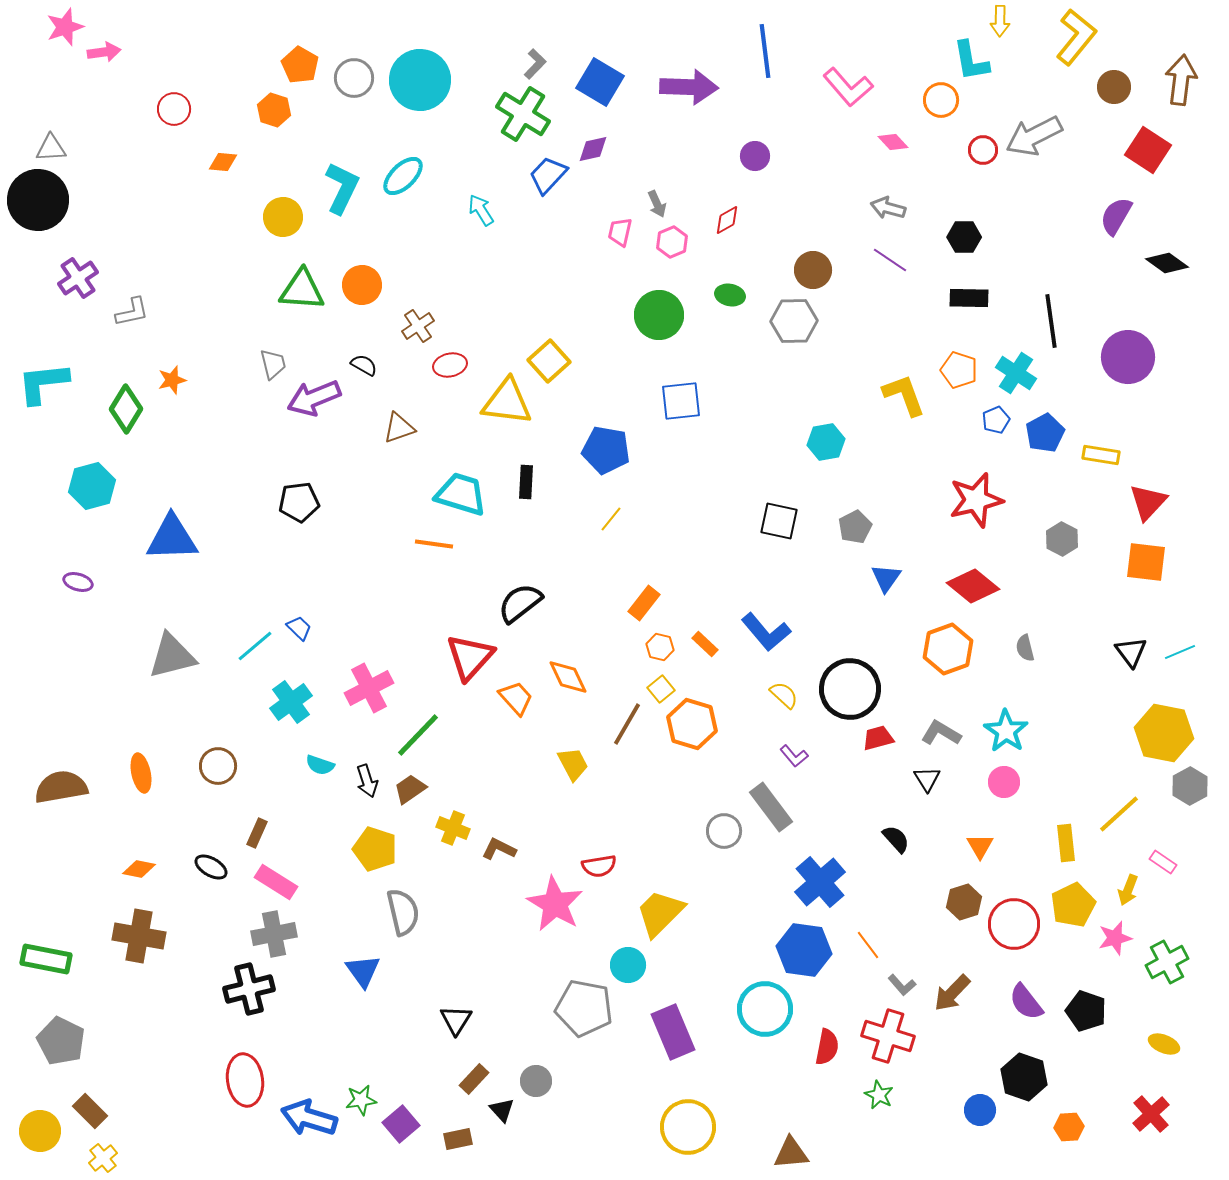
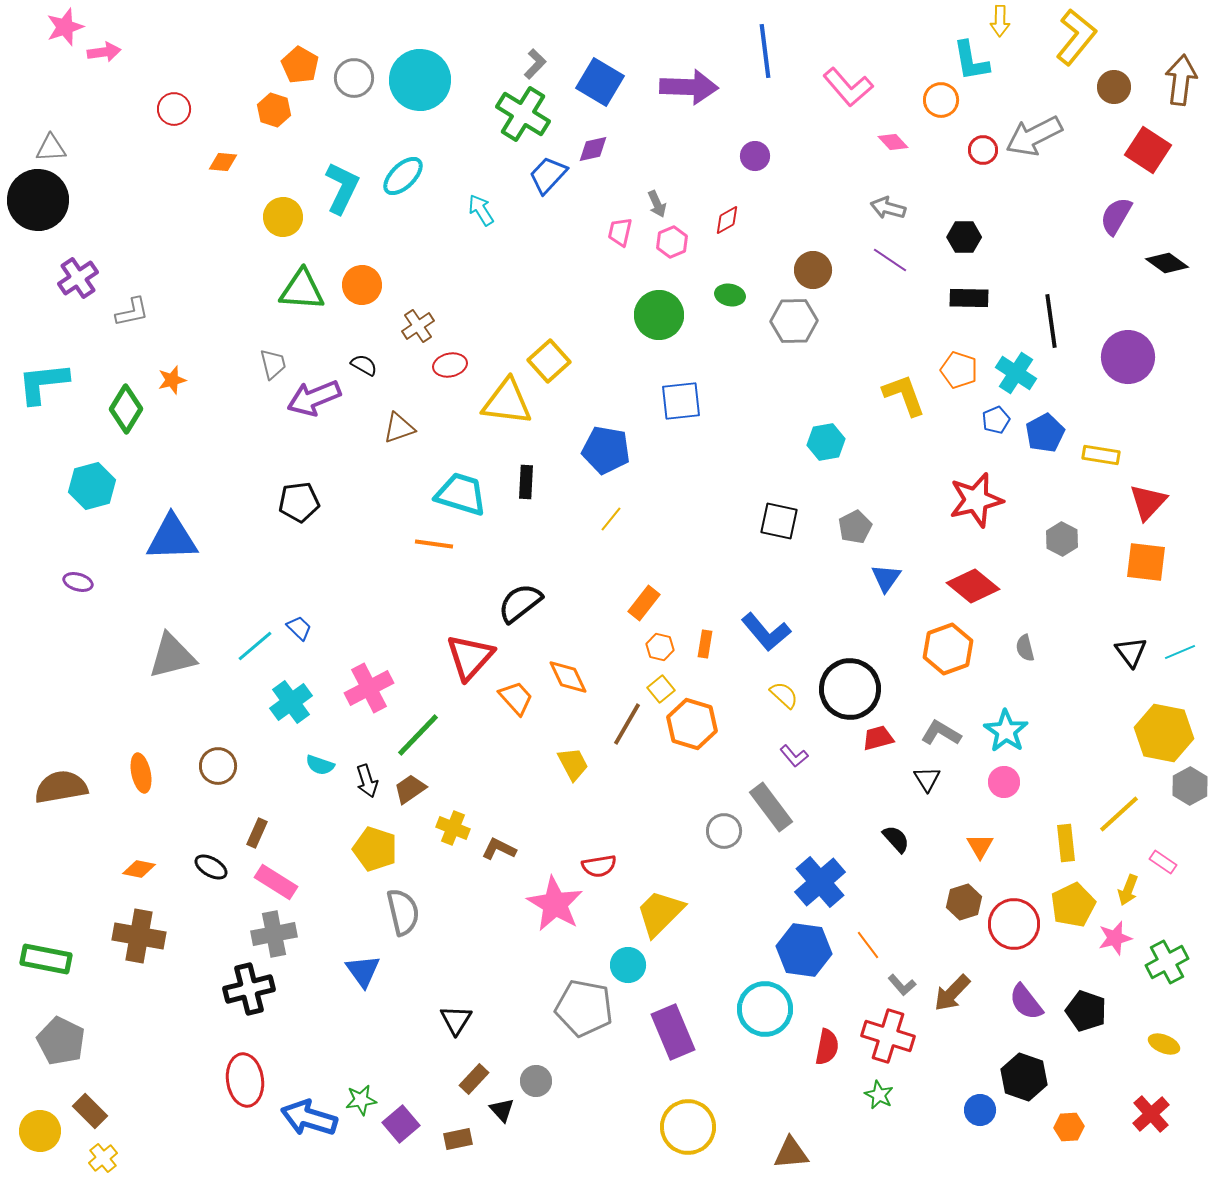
orange rectangle at (705, 644): rotated 56 degrees clockwise
